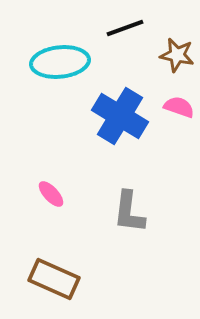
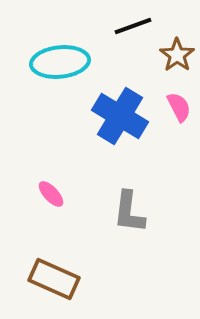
black line: moved 8 px right, 2 px up
brown star: rotated 24 degrees clockwise
pink semicircle: rotated 44 degrees clockwise
